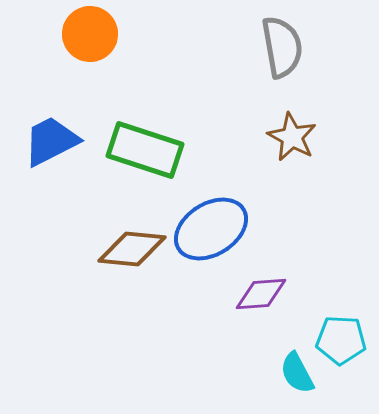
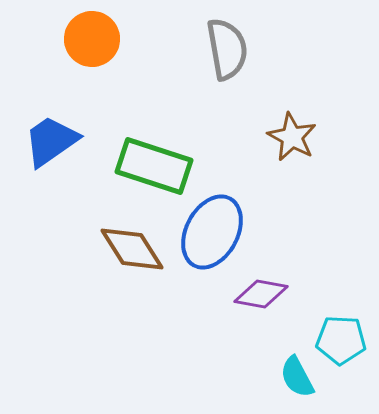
orange circle: moved 2 px right, 5 px down
gray semicircle: moved 55 px left, 2 px down
blue trapezoid: rotated 8 degrees counterclockwise
green rectangle: moved 9 px right, 16 px down
blue ellipse: moved 1 px right, 3 px down; rotated 30 degrees counterclockwise
brown diamond: rotated 52 degrees clockwise
purple diamond: rotated 14 degrees clockwise
cyan semicircle: moved 4 px down
